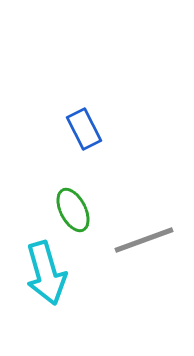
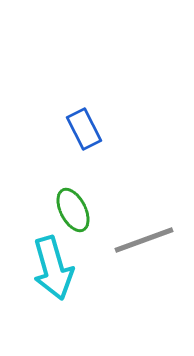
cyan arrow: moved 7 px right, 5 px up
